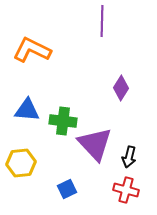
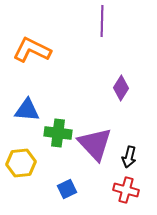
green cross: moved 5 px left, 12 px down
